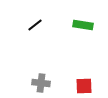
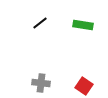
black line: moved 5 px right, 2 px up
red square: rotated 36 degrees clockwise
